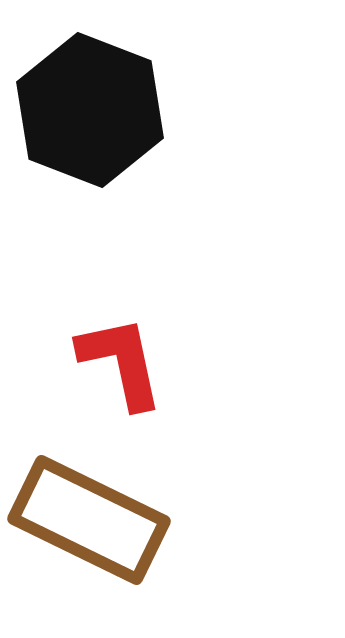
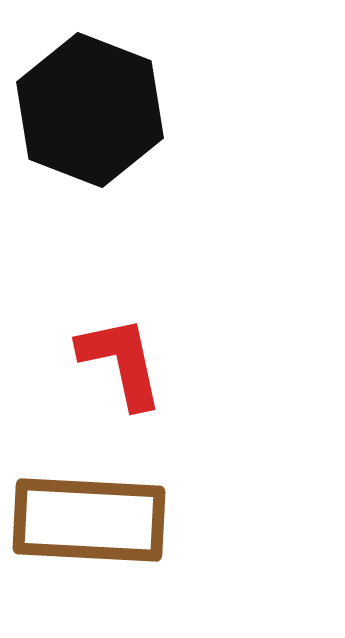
brown rectangle: rotated 23 degrees counterclockwise
